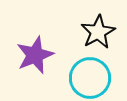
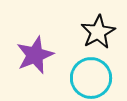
cyan circle: moved 1 px right
